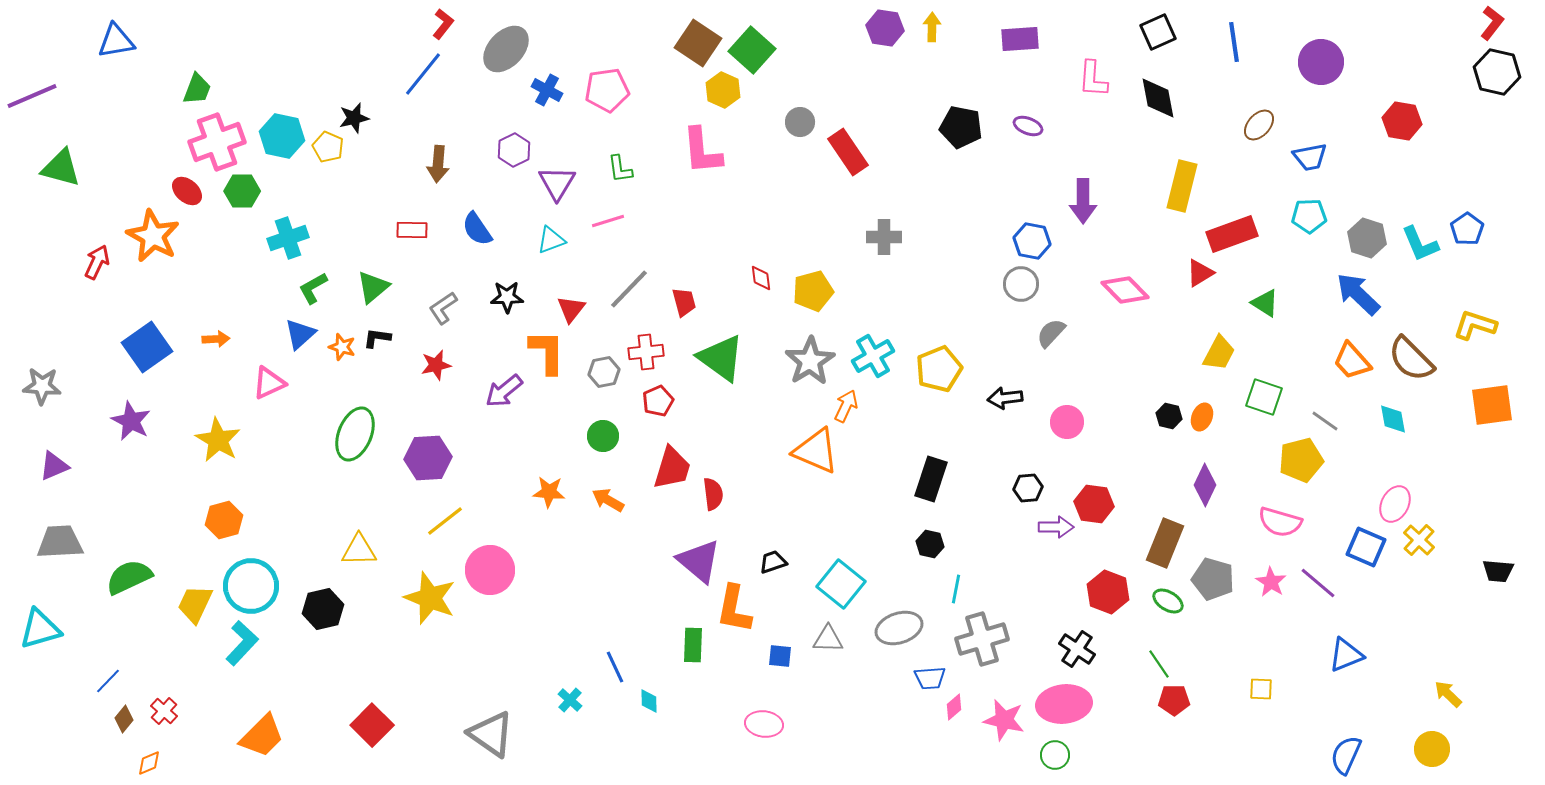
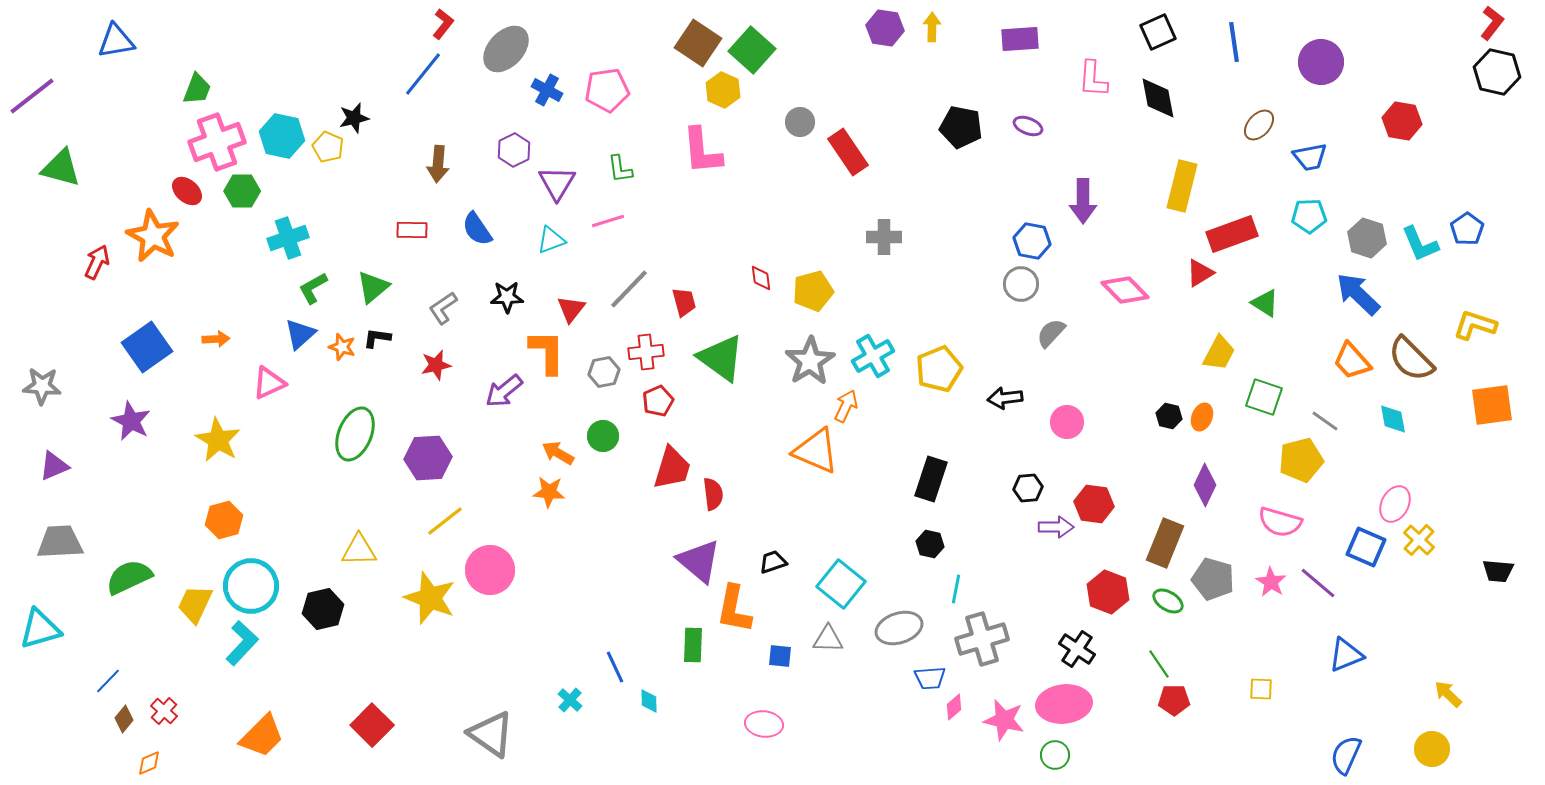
purple line at (32, 96): rotated 15 degrees counterclockwise
orange arrow at (608, 500): moved 50 px left, 47 px up
